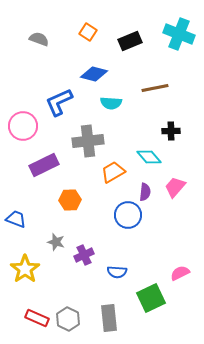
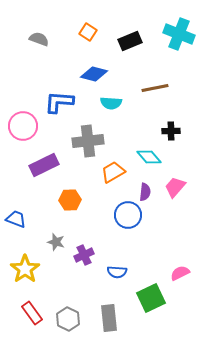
blue L-shape: rotated 28 degrees clockwise
red rectangle: moved 5 px left, 5 px up; rotated 30 degrees clockwise
